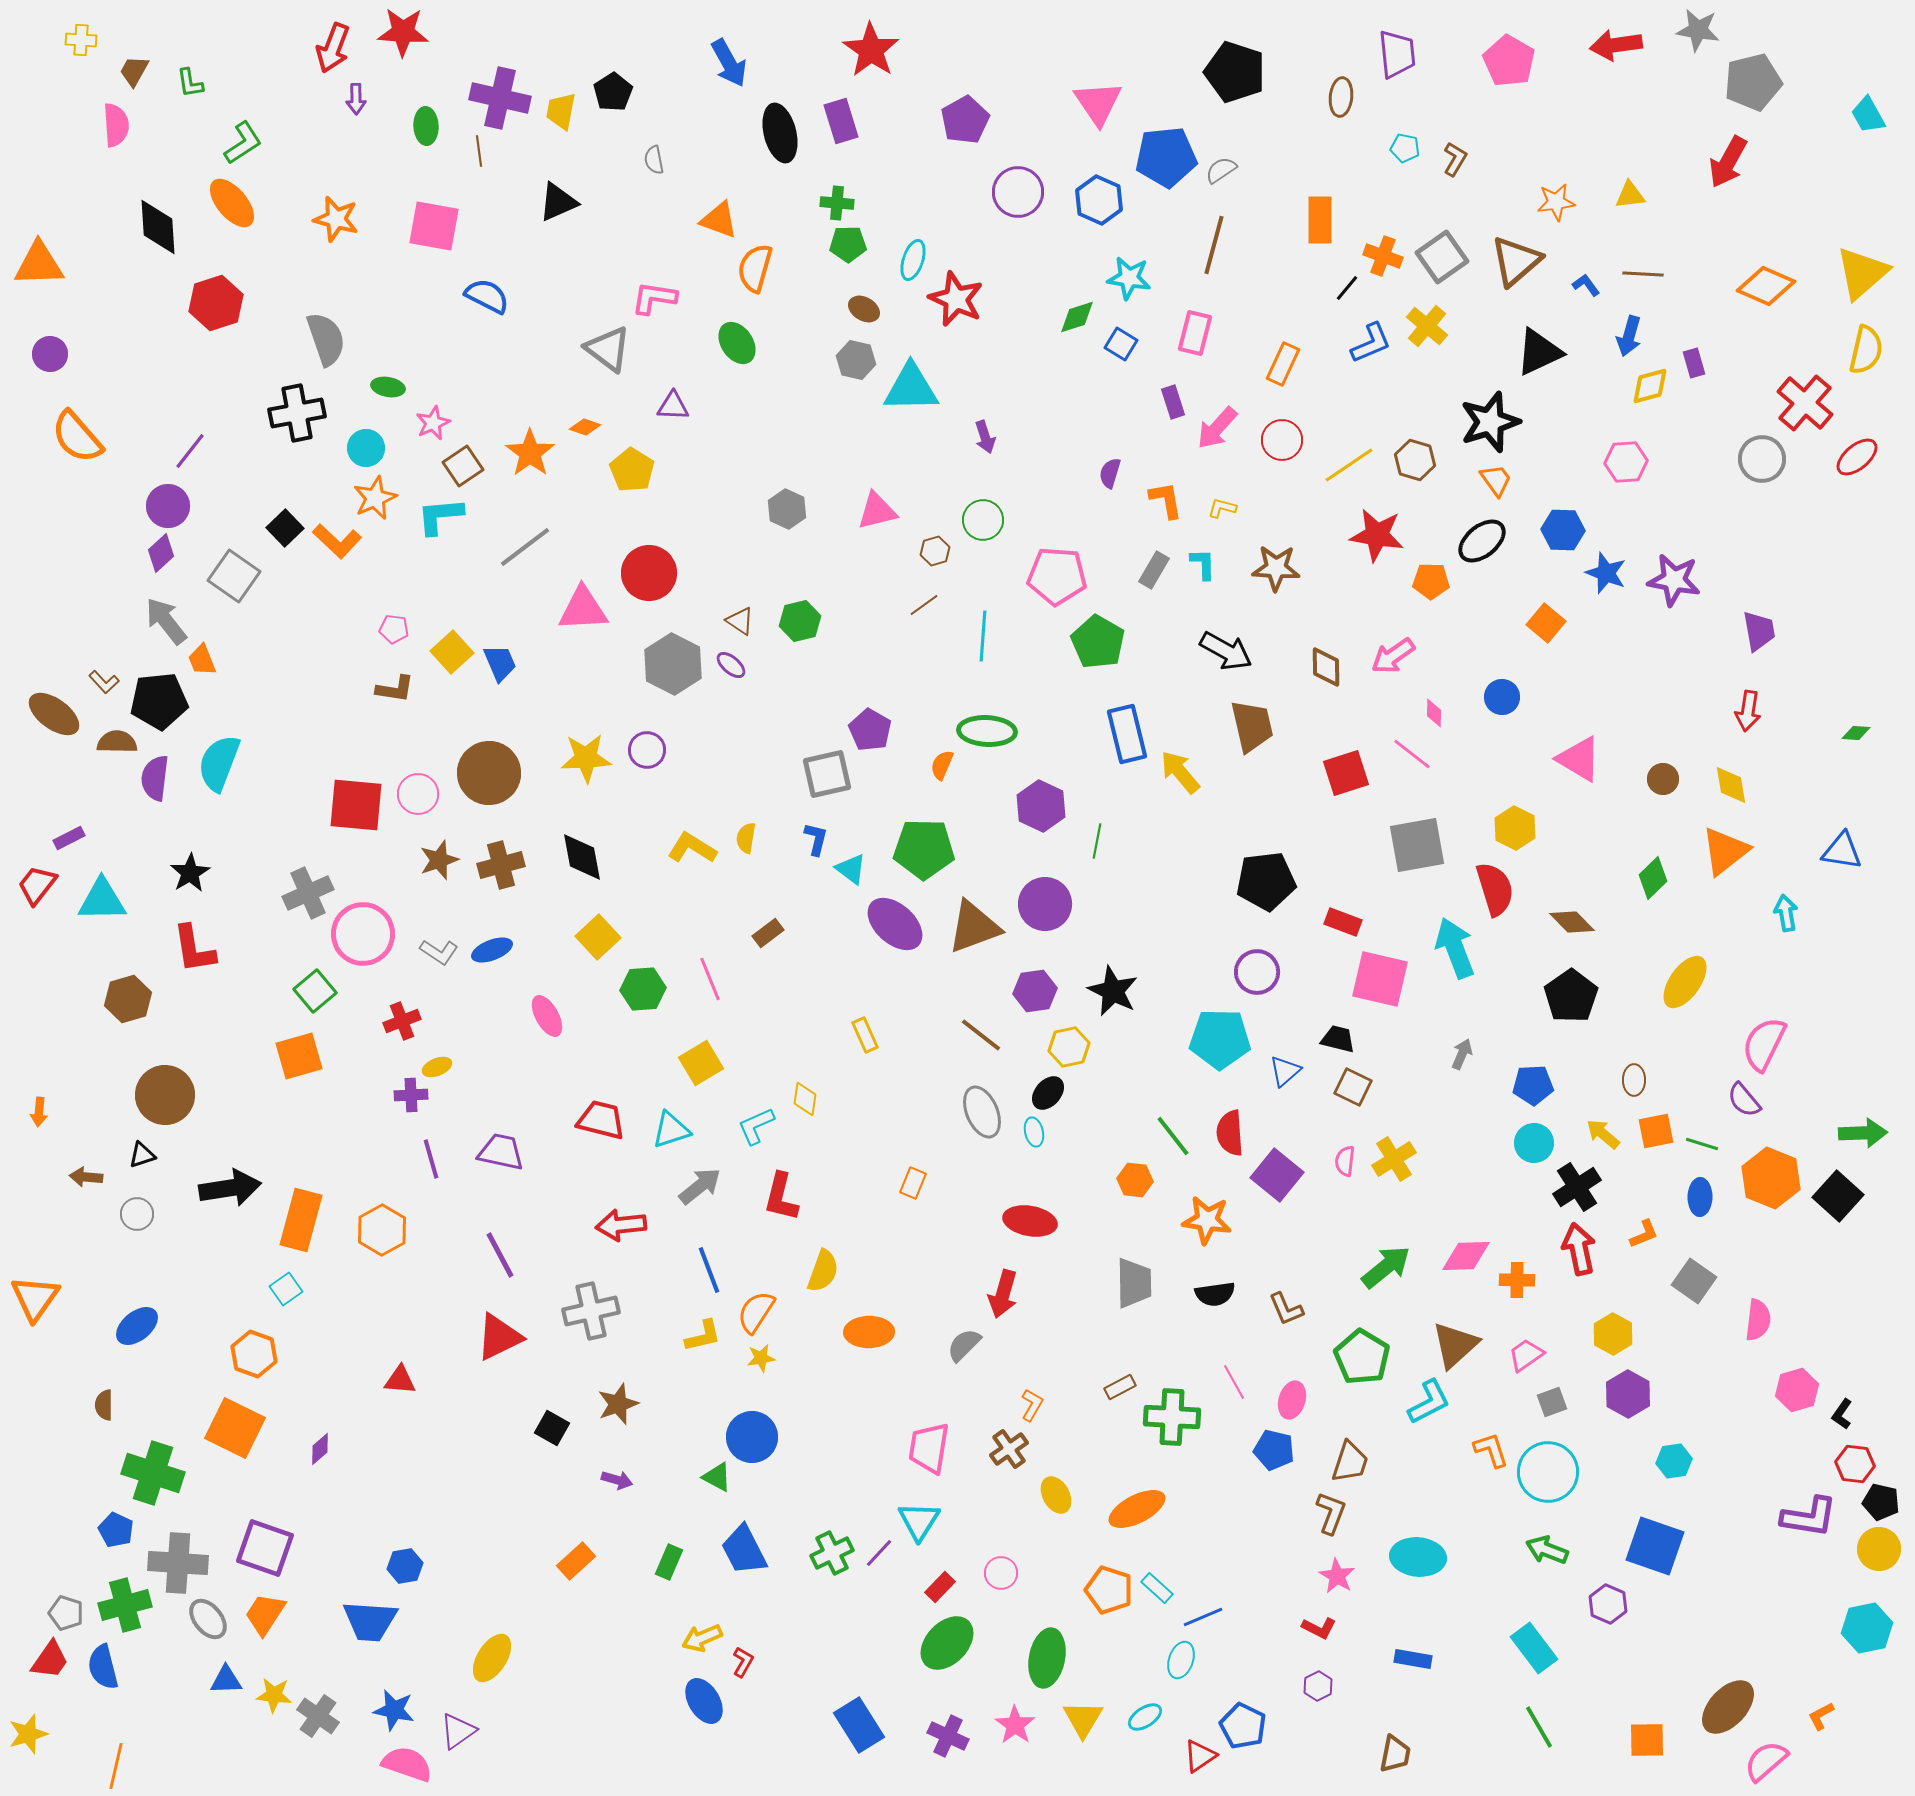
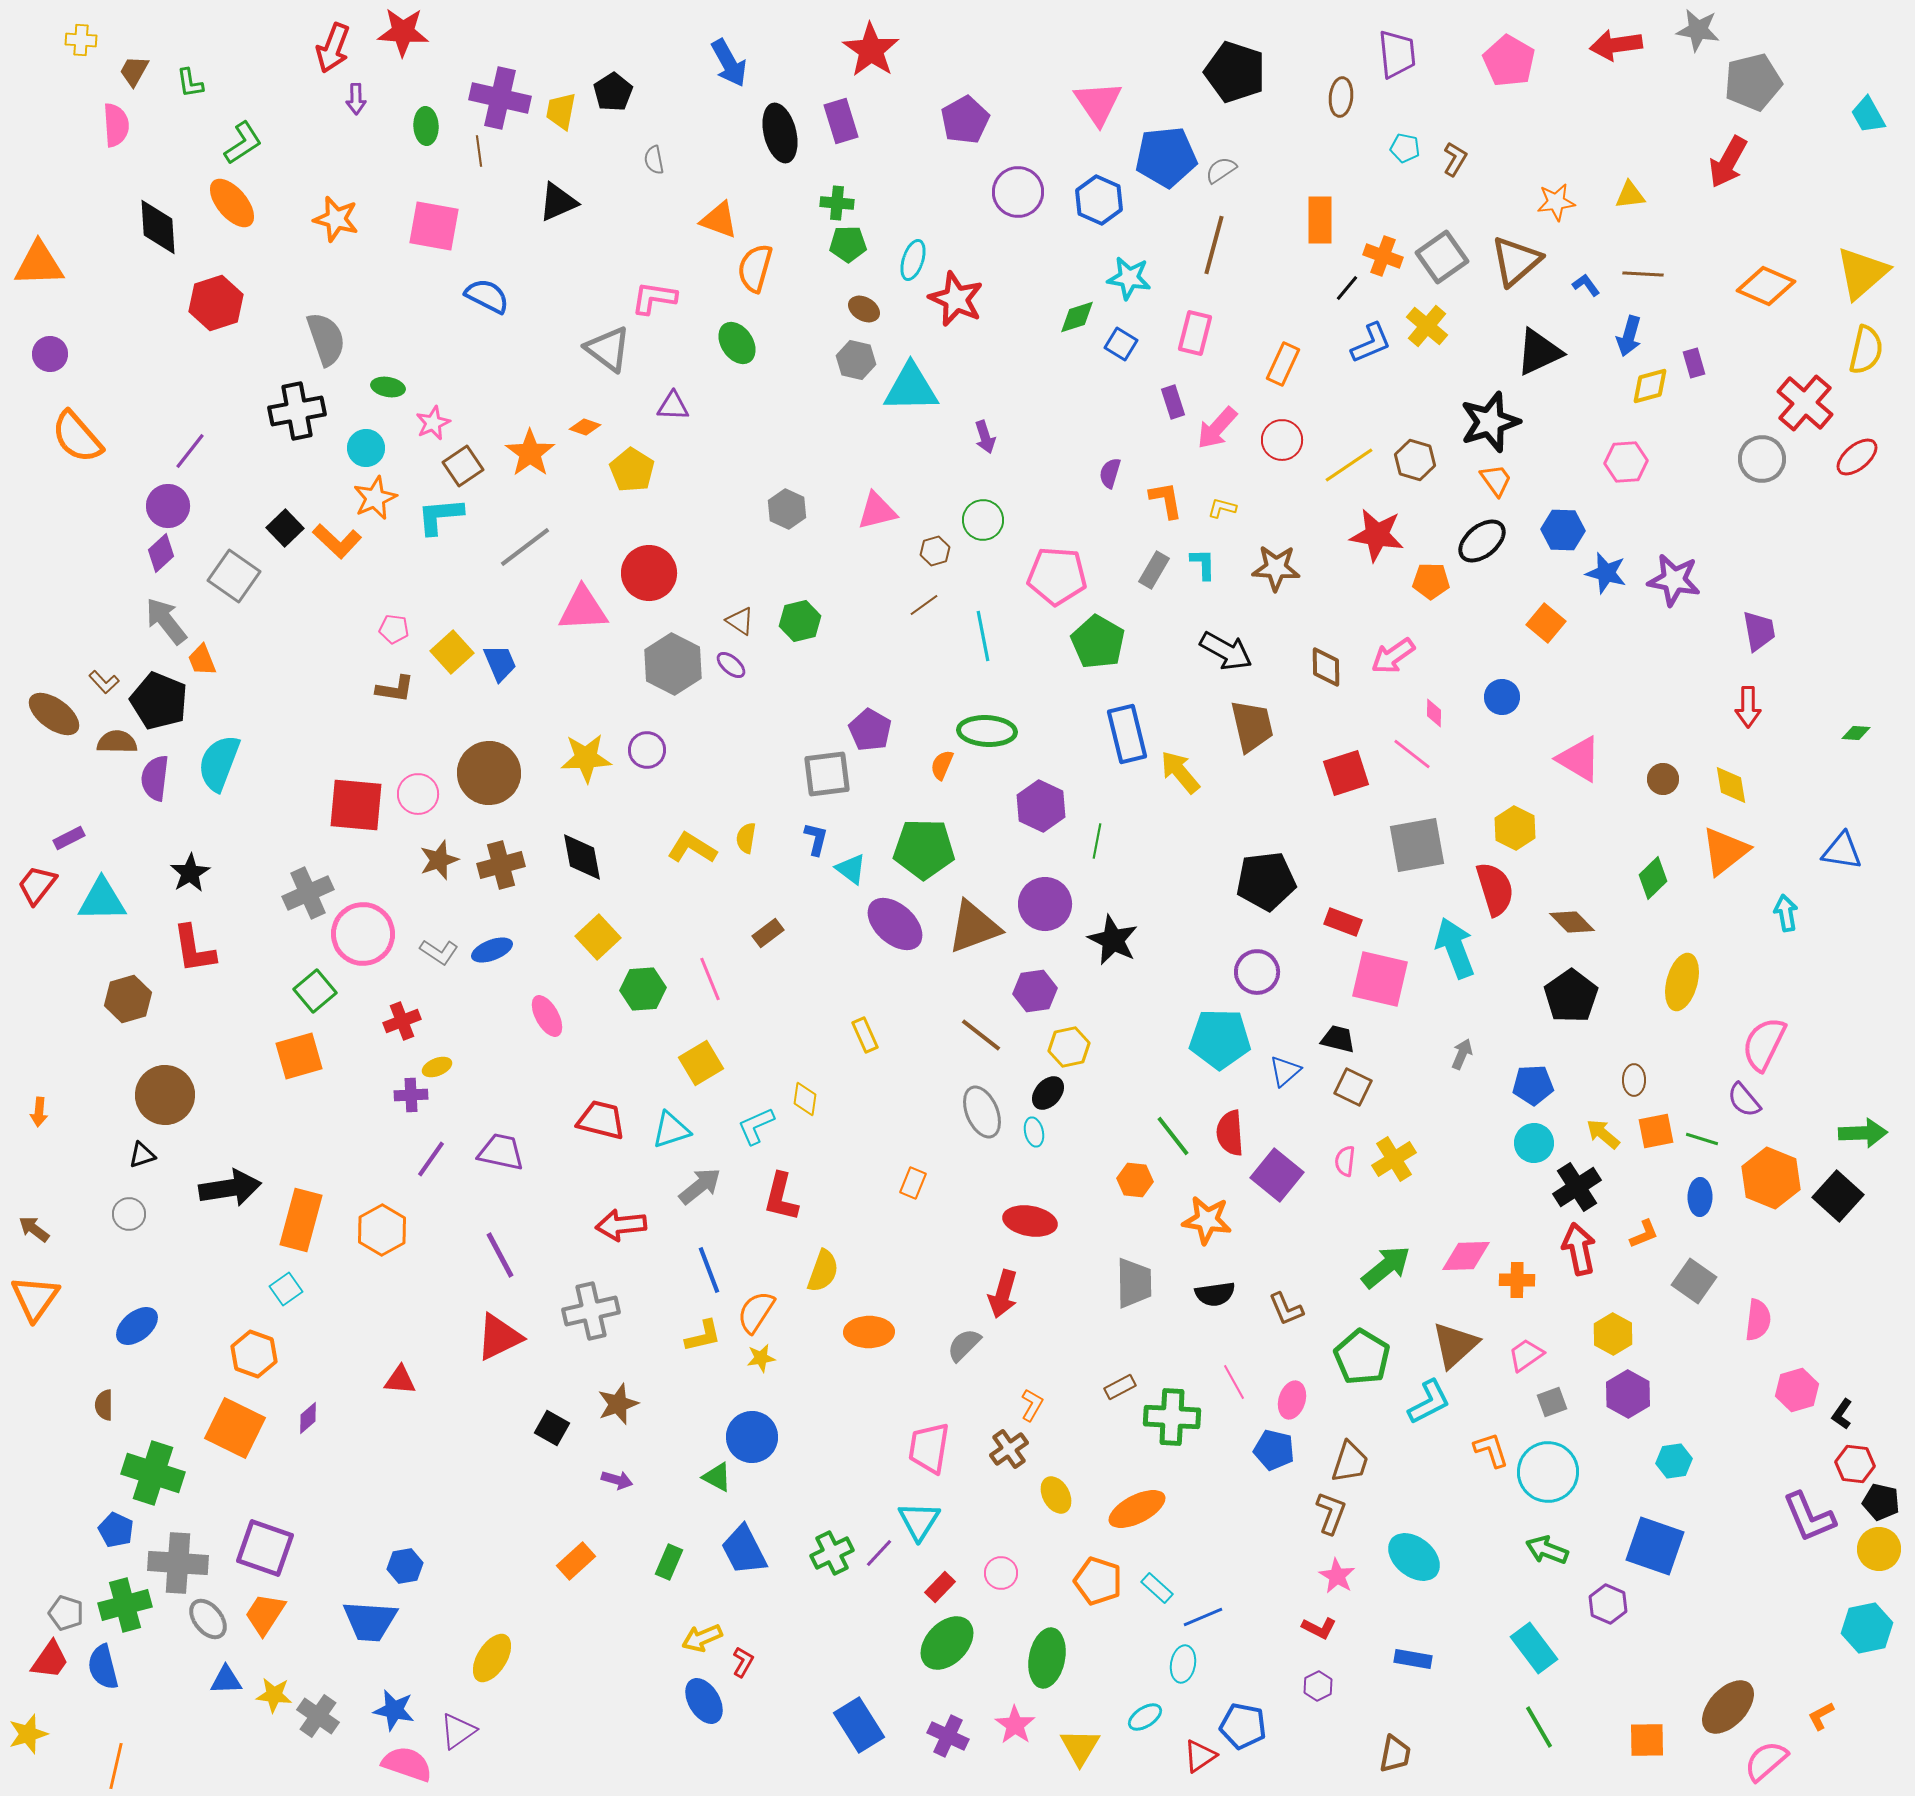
black cross at (297, 413): moved 2 px up
blue star at (1606, 573): rotated 6 degrees counterclockwise
cyan line at (983, 636): rotated 15 degrees counterclockwise
black pentagon at (159, 701): rotated 28 degrees clockwise
red arrow at (1748, 711): moved 4 px up; rotated 9 degrees counterclockwise
gray square at (827, 774): rotated 6 degrees clockwise
yellow ellipse at (1685, 982): moved 3 px left; rotated 20 degrees counterclockwise
black star at (1113, 991): moved 51 px up
green line at (1702, 1144): moved 5 px up
purple line at (431, 1159): rotated 51 degrees clockwise
brown arrow at (86, 1177): moved 52 px left, 52 px down; rotated 32 degrees clockwise
gray circle at (137, 1214): moved 8 px left
purple diamond at (320, 1449): moved 12 px left, 31 px up
purple L-shape at (1809, 1517): rotated 58 degrees clockwise
cyan ellipse at (1418, 1557): moved 4 px left; rotated 34 degrees clockwise
orange pentagon at (1109, 1590): moved 11 px left, 9 px up
cyan ellipse at (1181, 1660): moved 2 px right, 4 px down; rotated 9 degrees counterclockwise
yellow triangle at (1083, 1719): moved 3 px left, 28 px down
blue pentagon at (1243, 1726): rotated 15 degrees counterclockwise
